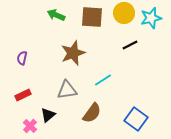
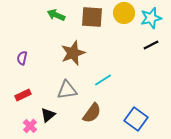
black line: moved 21 px right
